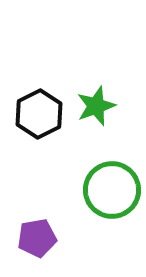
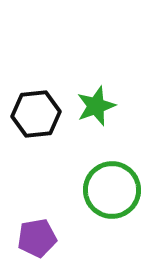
black hexagon: moved 3 px left; rotated 21 degrees clockwise
